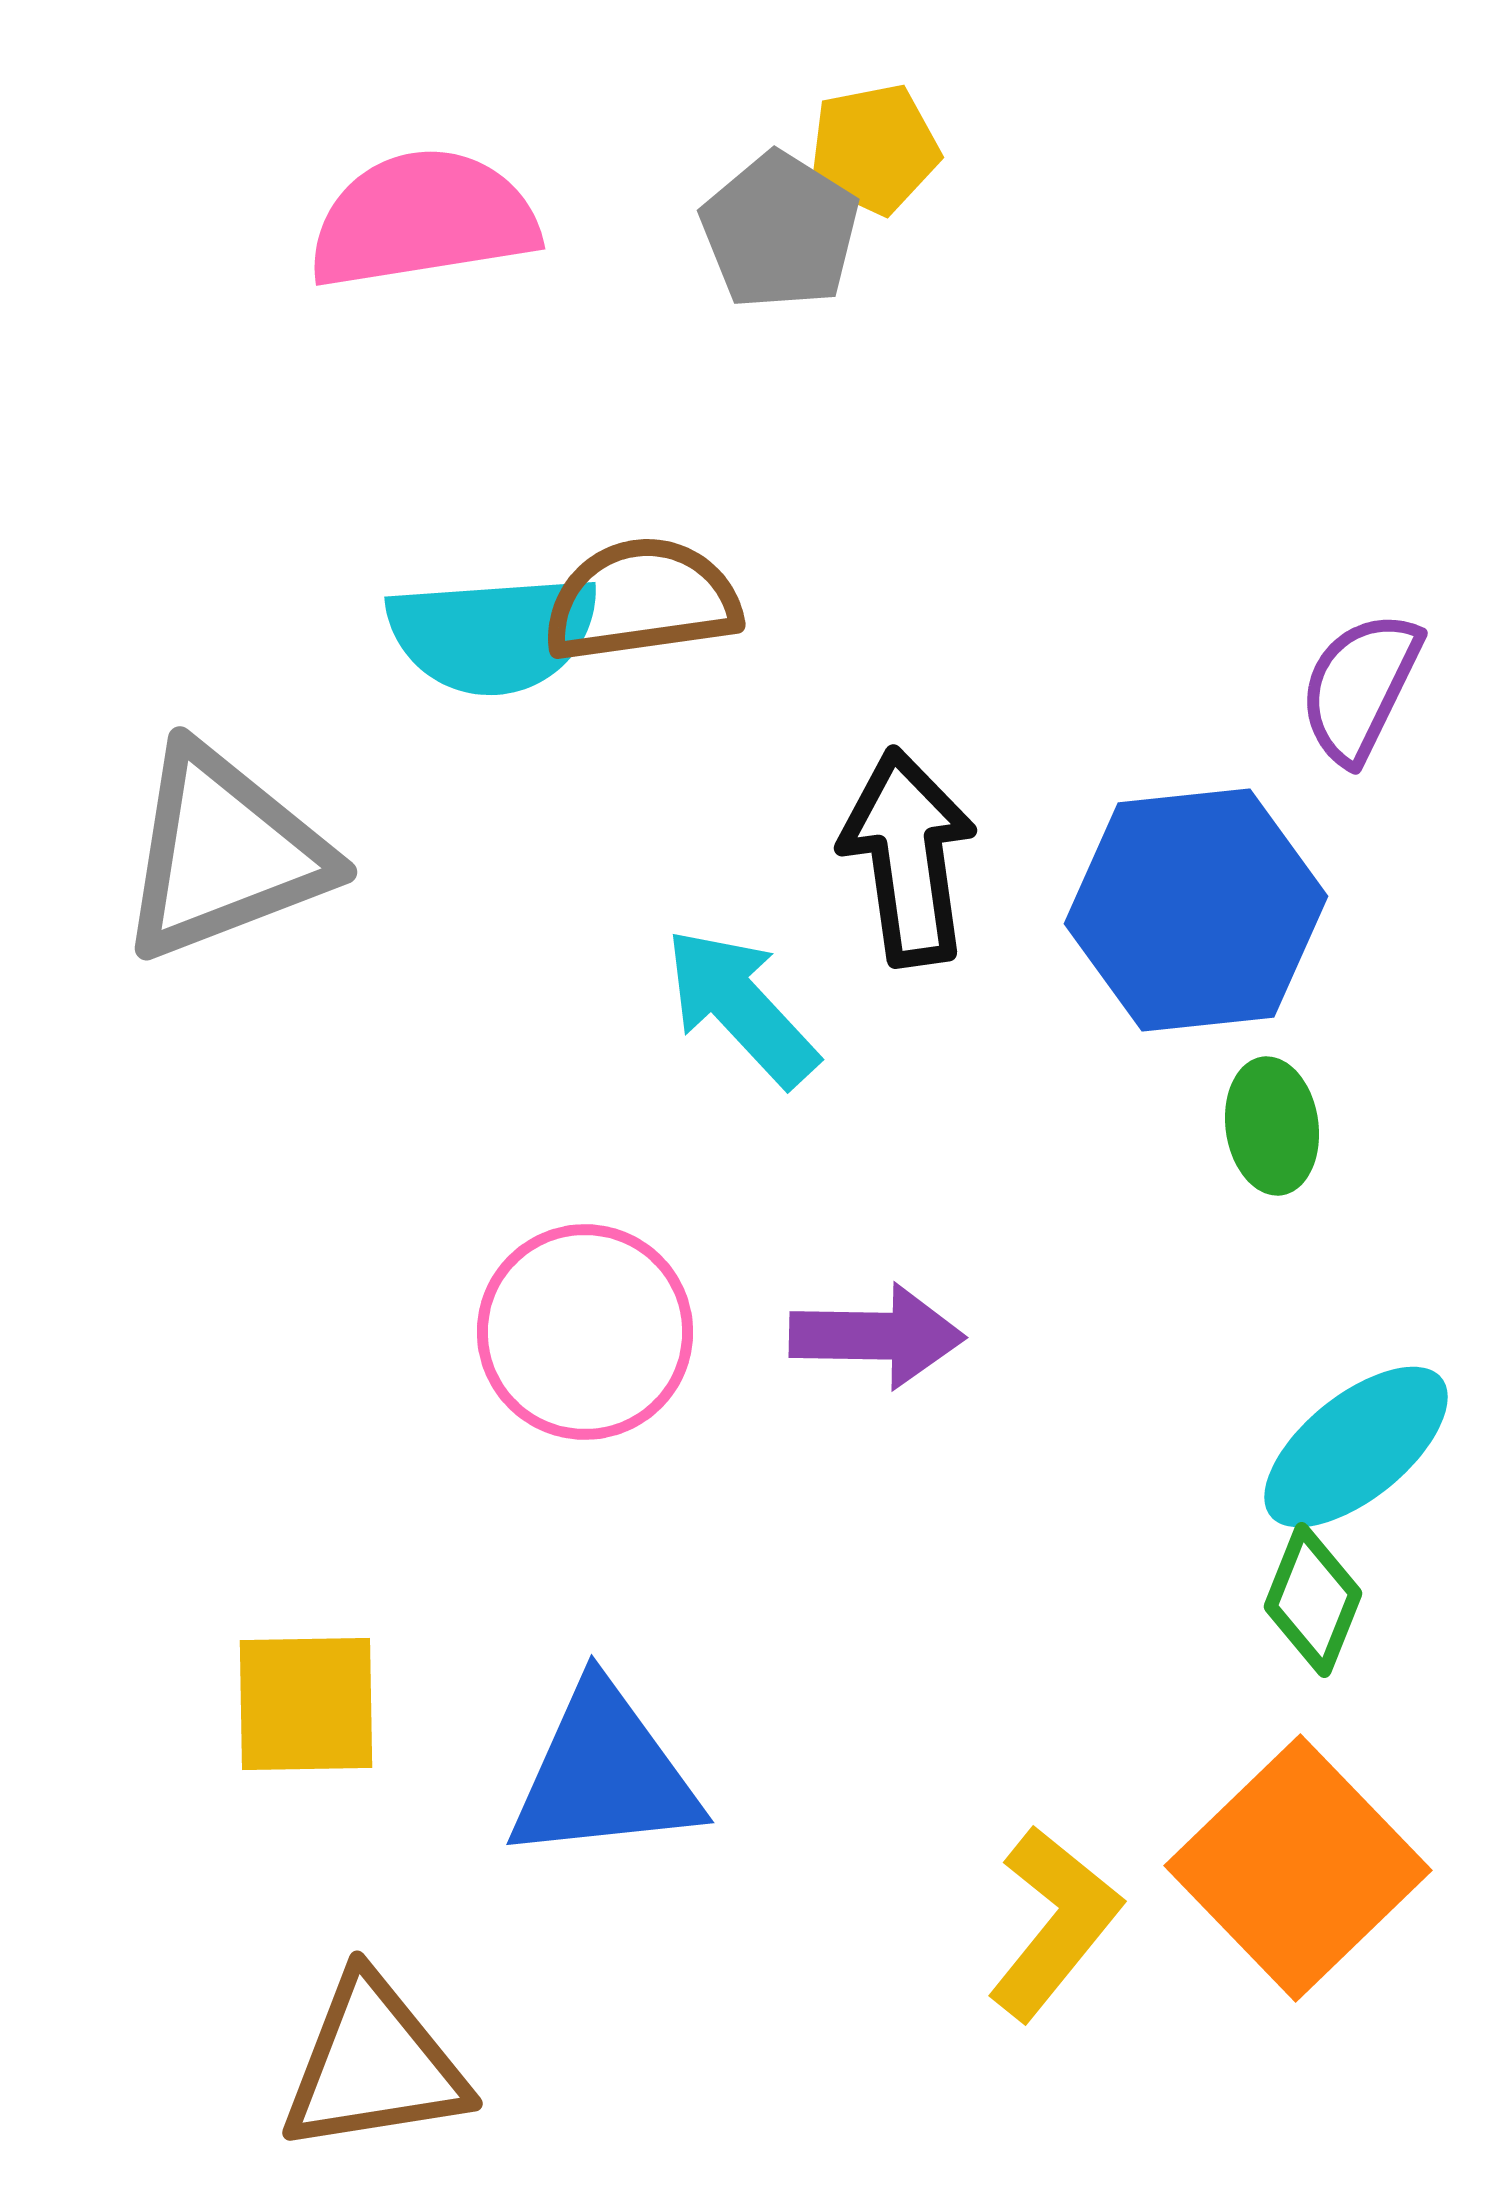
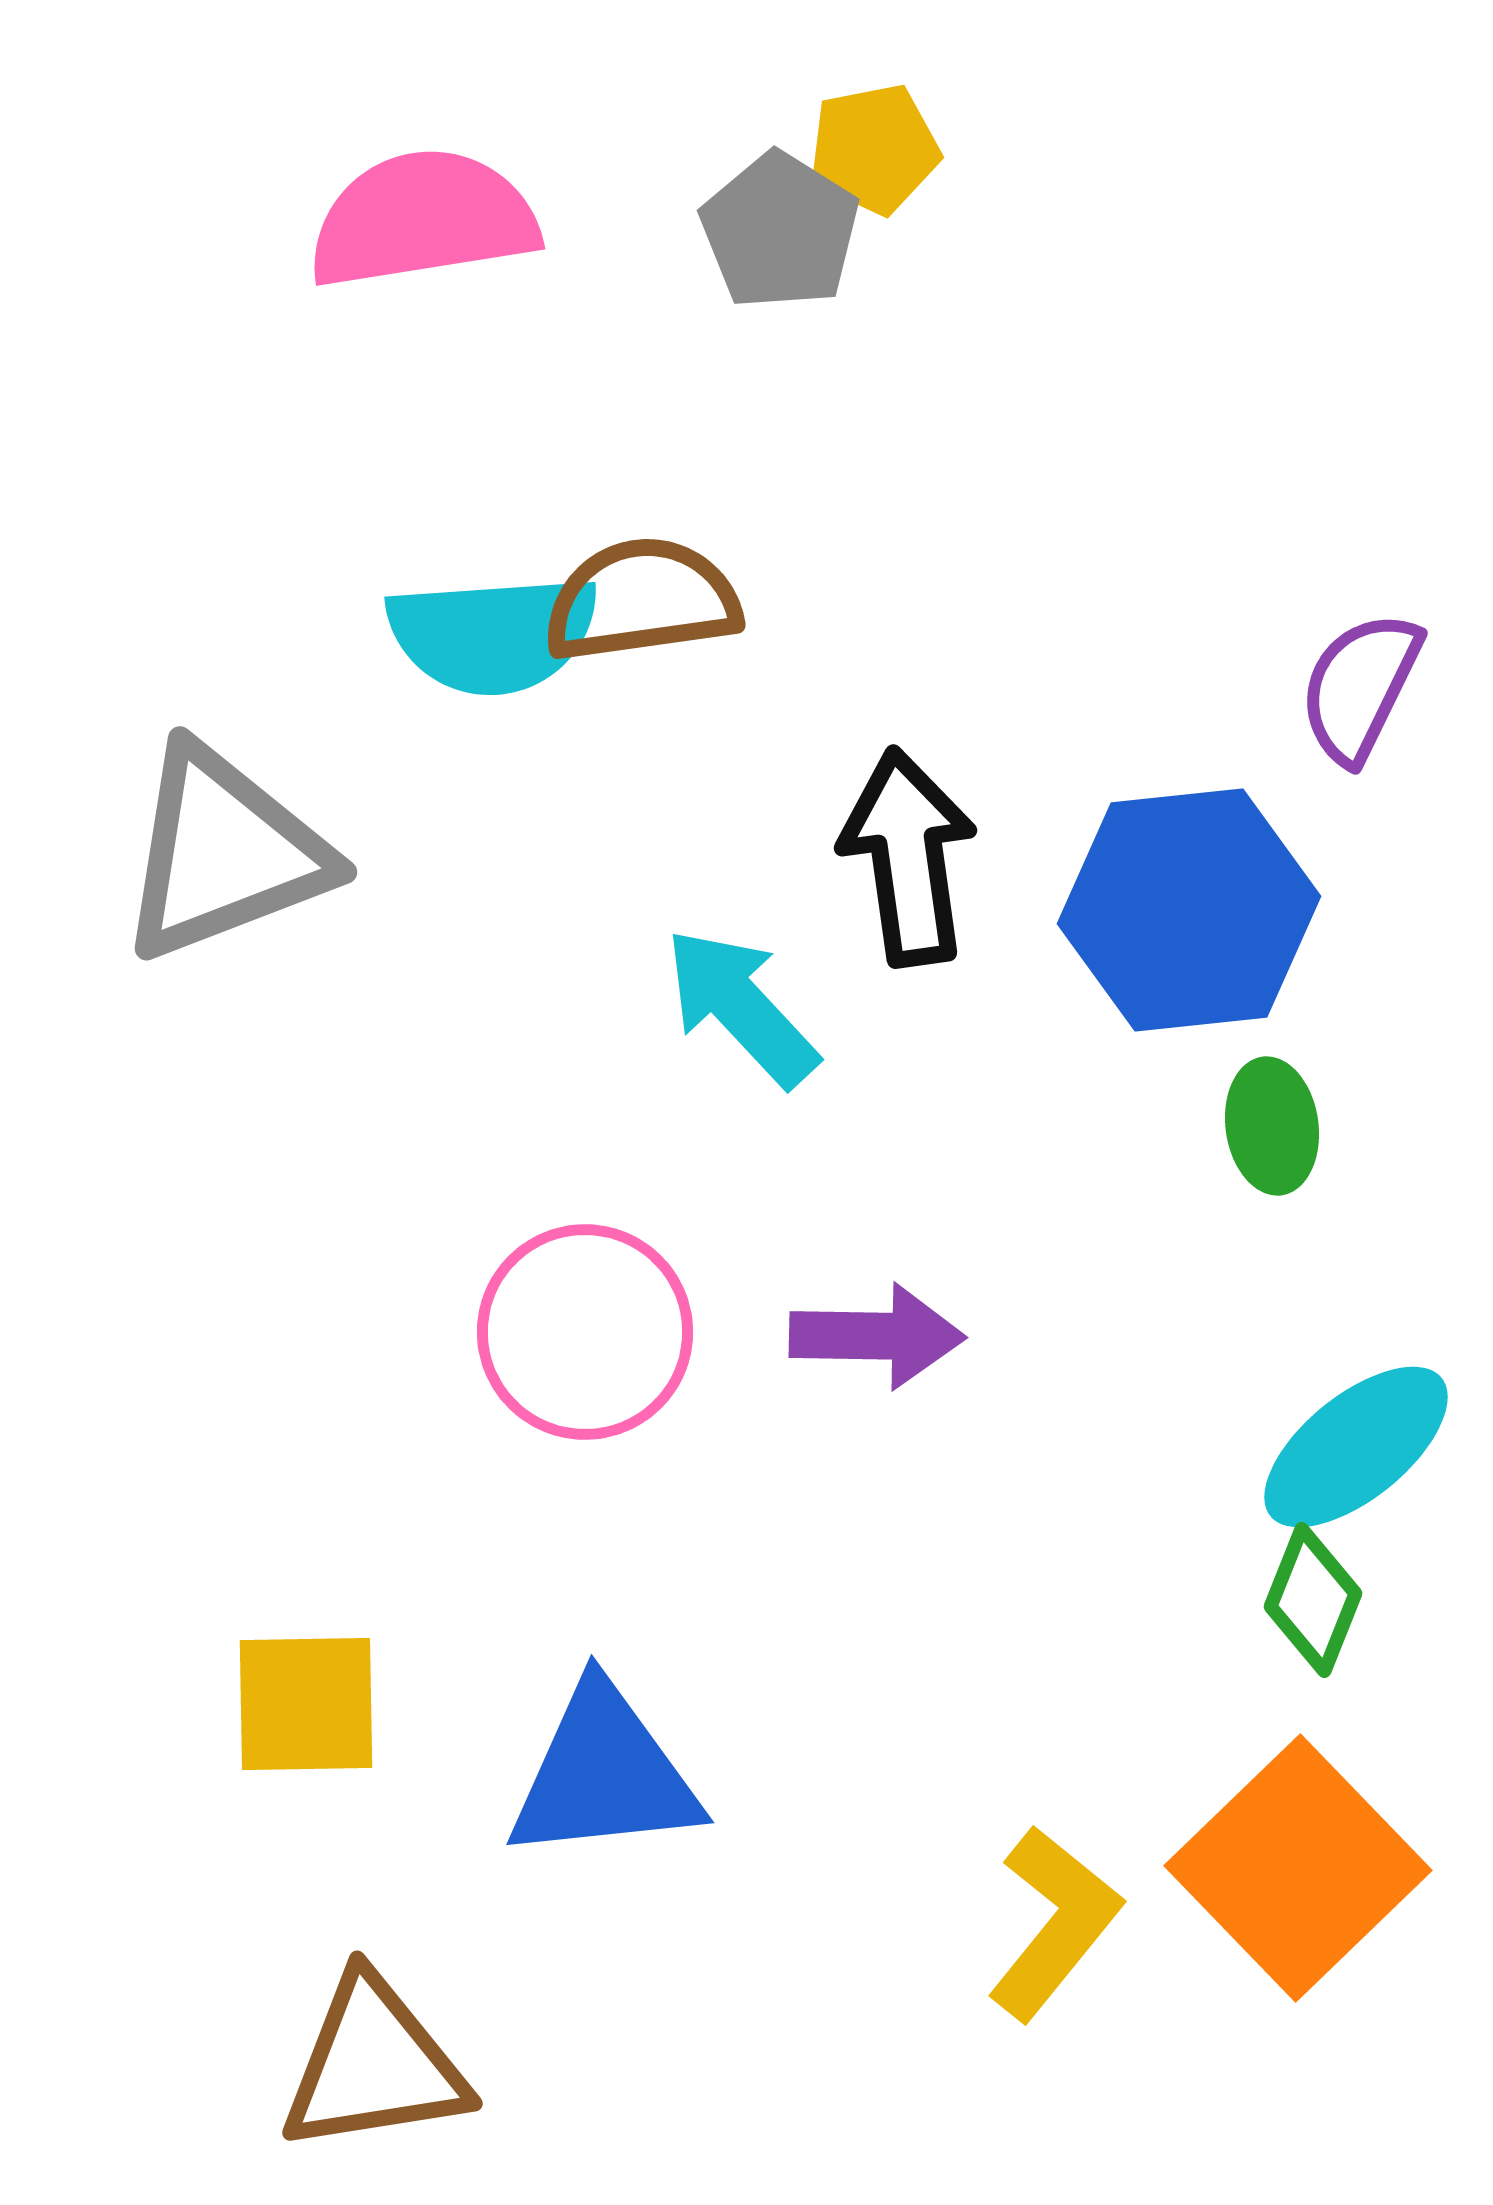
blue hexagon: moved 7 px left
